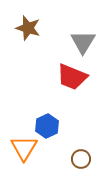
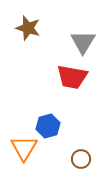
red trapezoid: rotated 12 degrees counterclockwise
blue hexagon: moved 1 px right; rotated 10 degrees clockwise
